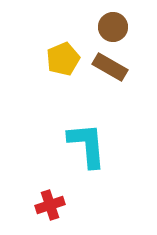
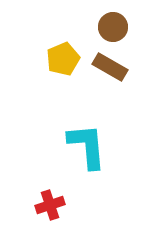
cyan L-shape: moved 1 px down
